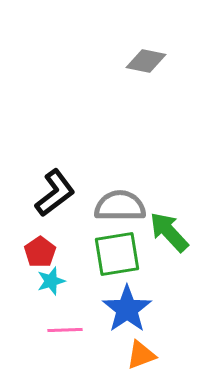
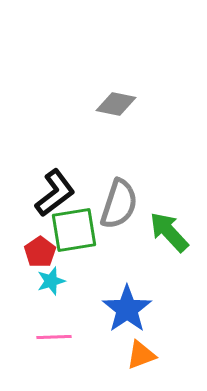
gray diamond: moved 30 px left, 43 px down
gray semicircle: moved 1 px left, 2 px up; rotated 108 degrees clockwise
green square: moved 43 px left, 24 px up
pink line: moved 11 px left, 7 px down
